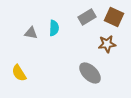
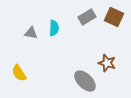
brown star: moved 19 px down; rotated 24 degrees clockwise
gray ellipse: moved 5 px left, 8 px down
